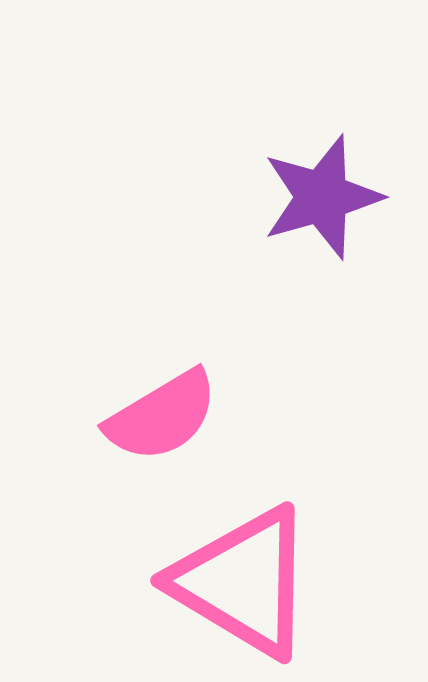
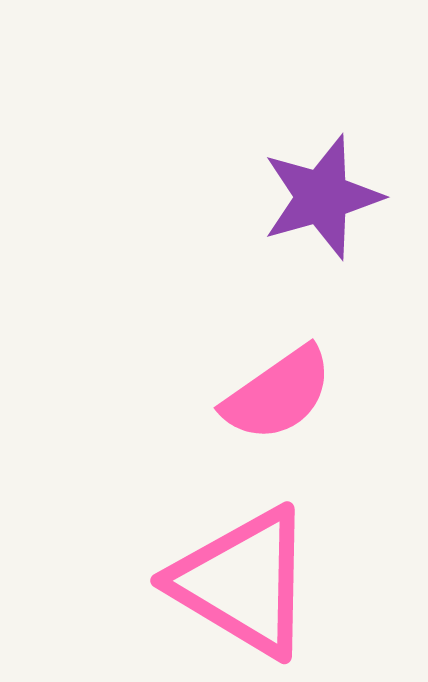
pink semicircle: moved 116 px right, 22 px up; rotated 4 degrees counterclockwise
